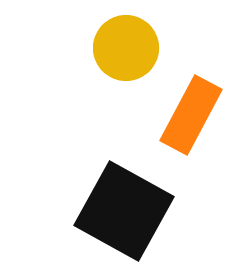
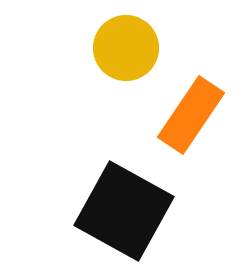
orange rectangle: rotated 6 degrees clockwise
